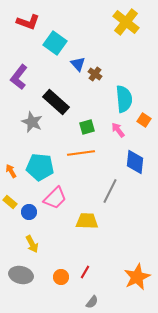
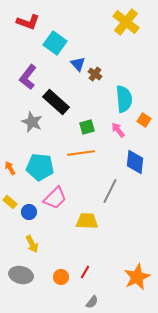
purple L-shape: moved 9 px right
orange arrow: moved 1 px left, 3 px up
